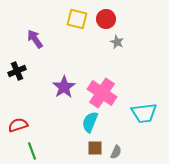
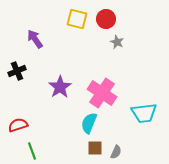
purple star: moved 4 px left
cyan semicircle: moved 1 px left, 1 px down
